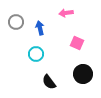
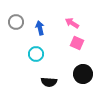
pink arrow: moved 6 px right, 10 px down; rotated 40 degrees clockwise
black semicircle: rotated 49 degrees counterclockwise
